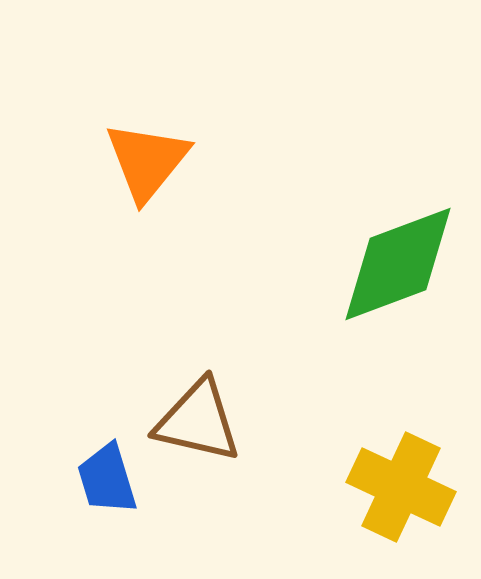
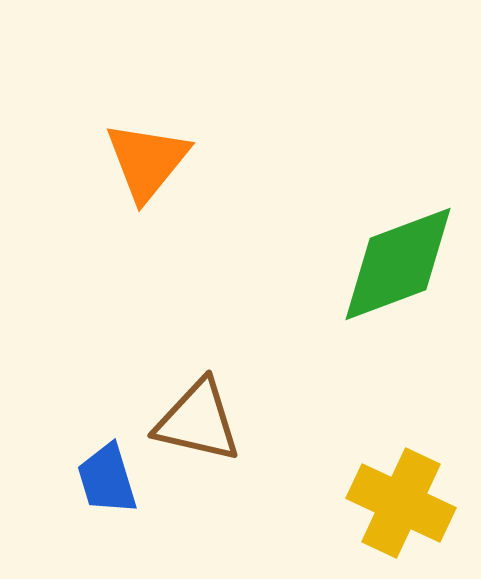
yellow cross: moved 16 px down
